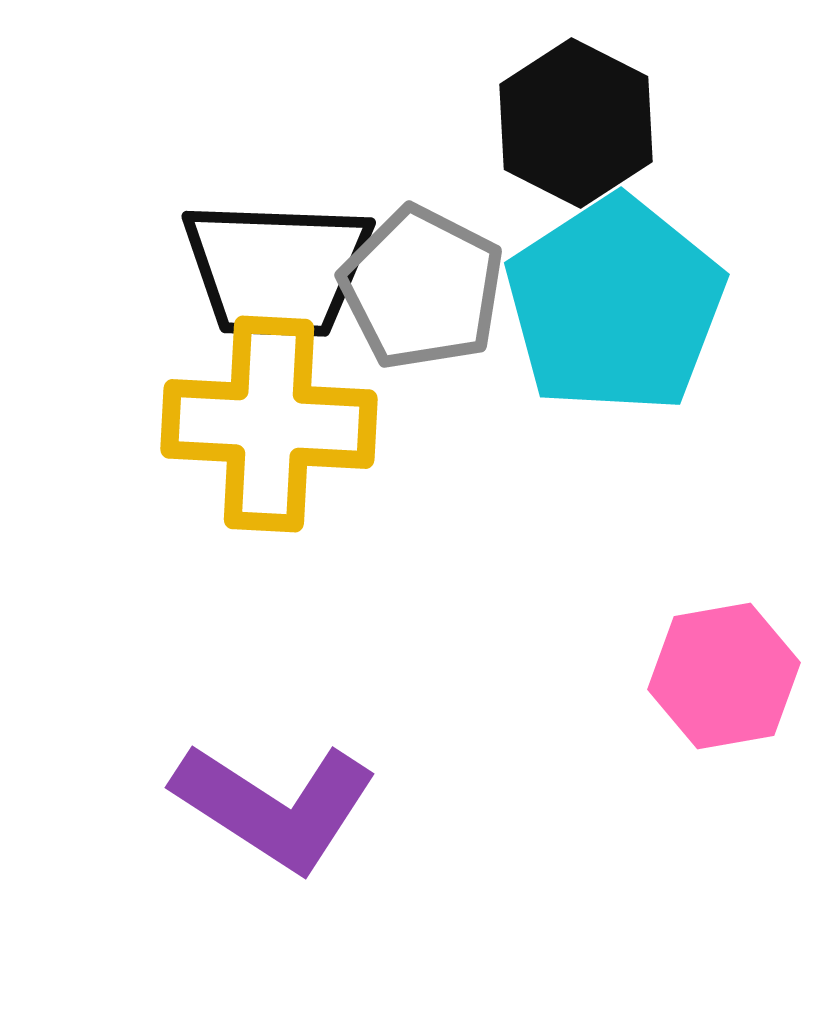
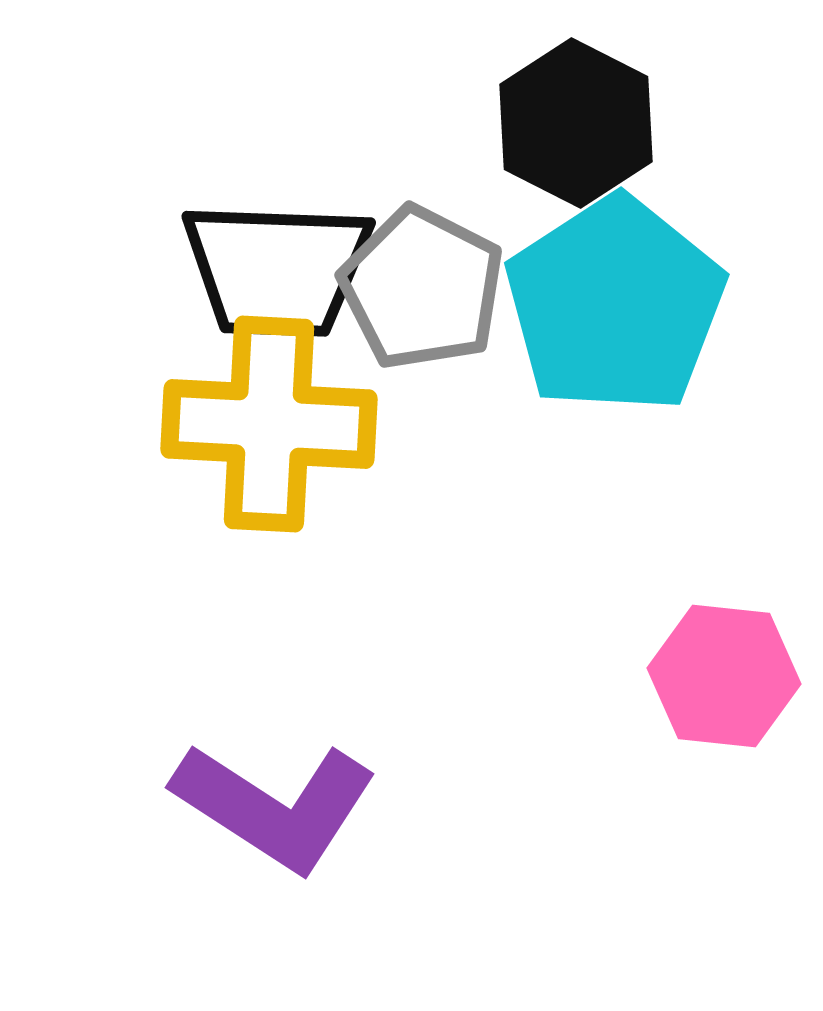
pink hexagon: rotated 16 degrees clockwise
